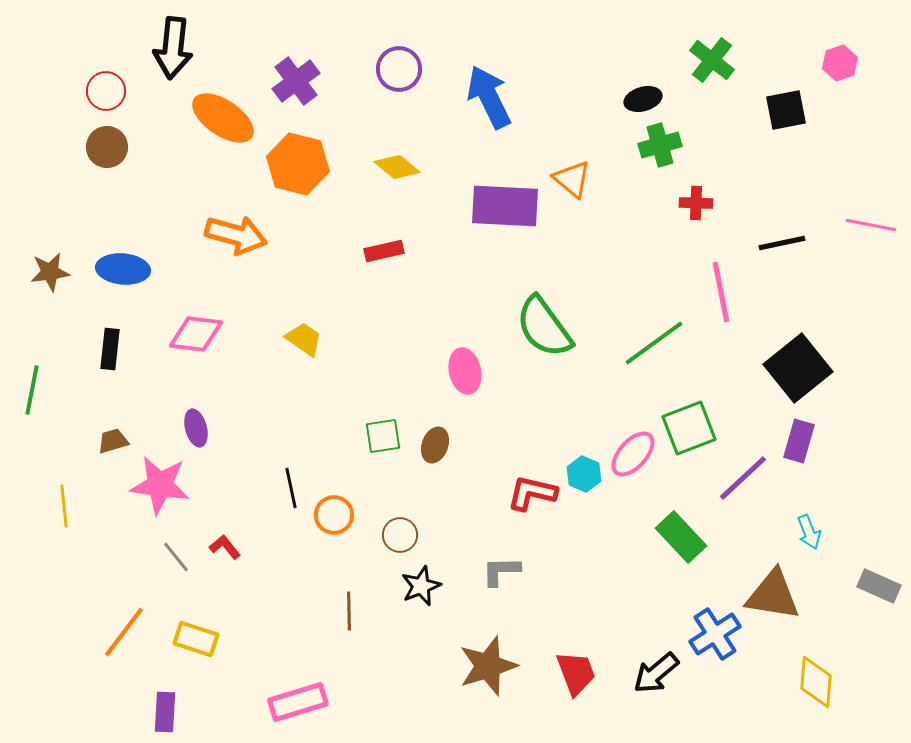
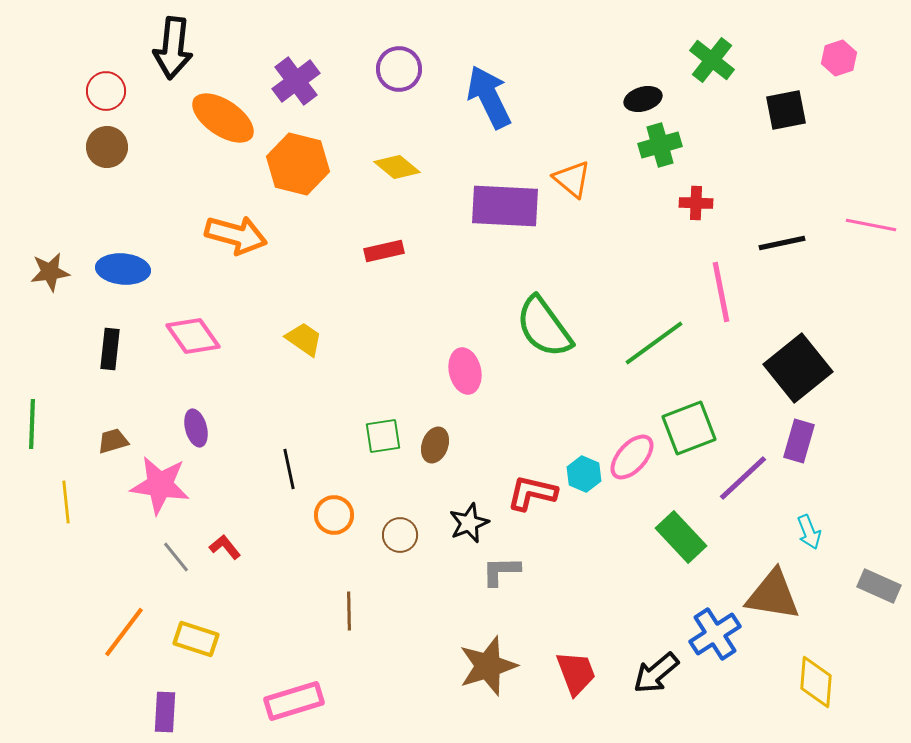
pink hexagon at (840, 63): moved 1 px left, 5 px up
pink diamond at (196, 334): moved 3 px left, 2 px down; rotated 48 degrees clockwise
green line at (32, 390): moved 34 px down; rotated 9 degrees counterclockwise
pink ellipse at (633, 454): moved 1 px left, 3 px down
black line at (291, 488): moved 2 px left, 19 px up
yellow line at (64, 506): moved 2 px right, 4 px up
black star at (421, 586): moved 48 px right, 63 px up
pink rectangle at (298, 702): moved 4 px left, 1 px up
